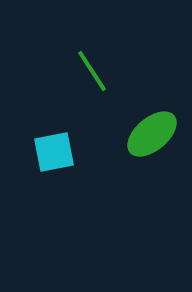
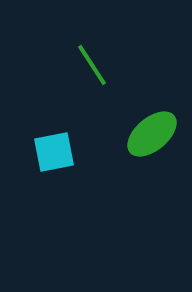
green line: moved 6 px up
